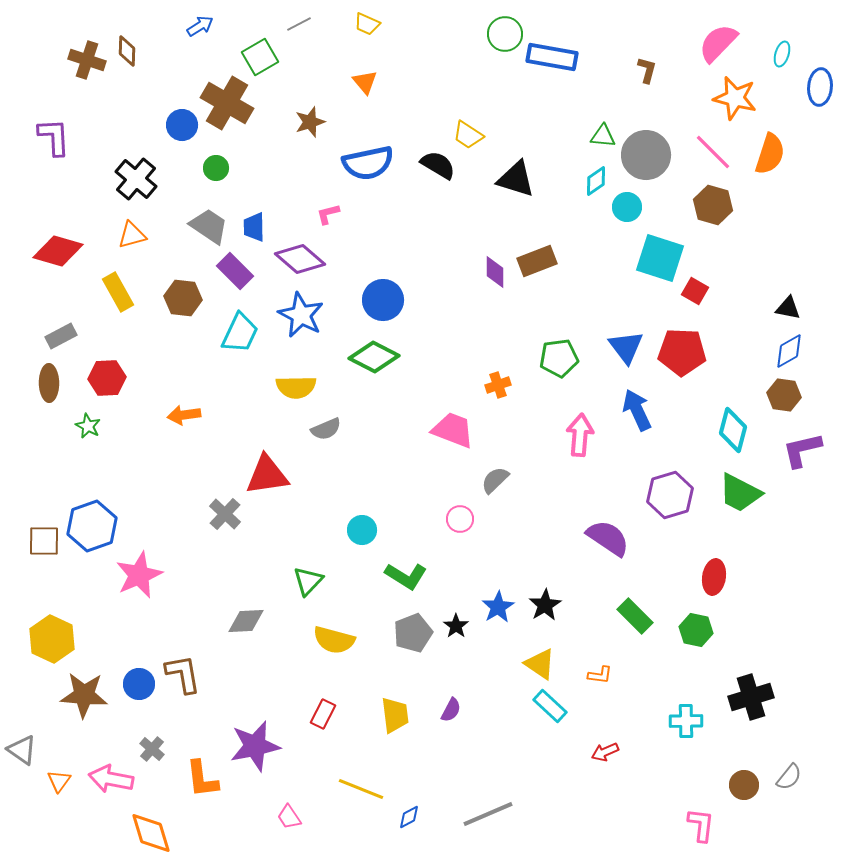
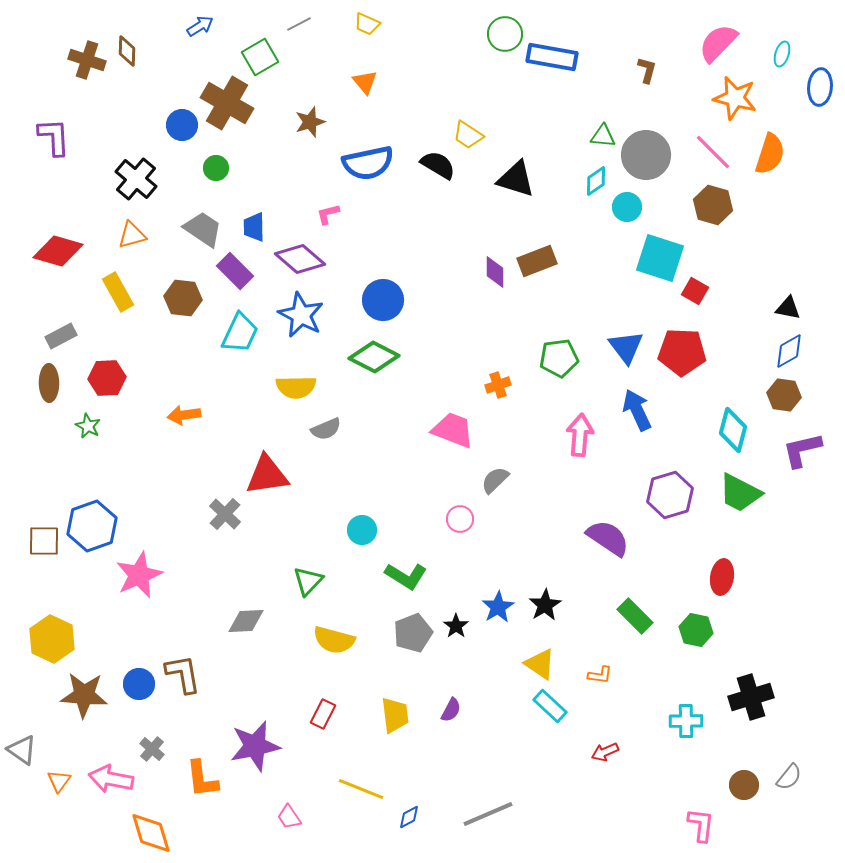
gray trapezoid at (209, 226): moved 6 px left, 3 px down
red ellipse at (714, 577): moved 8 px right
